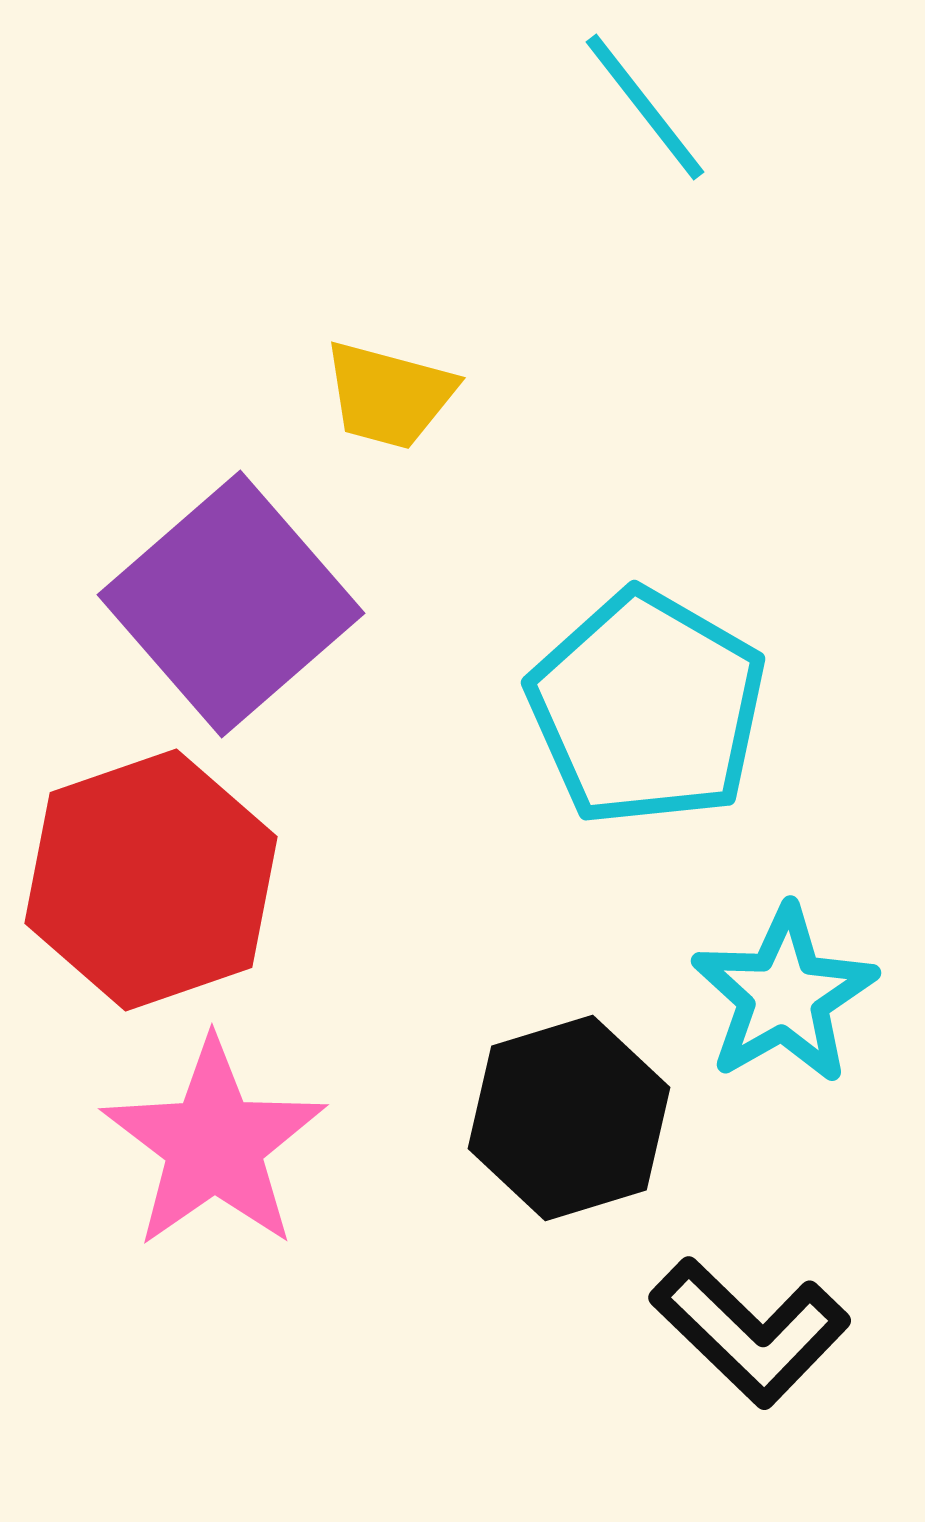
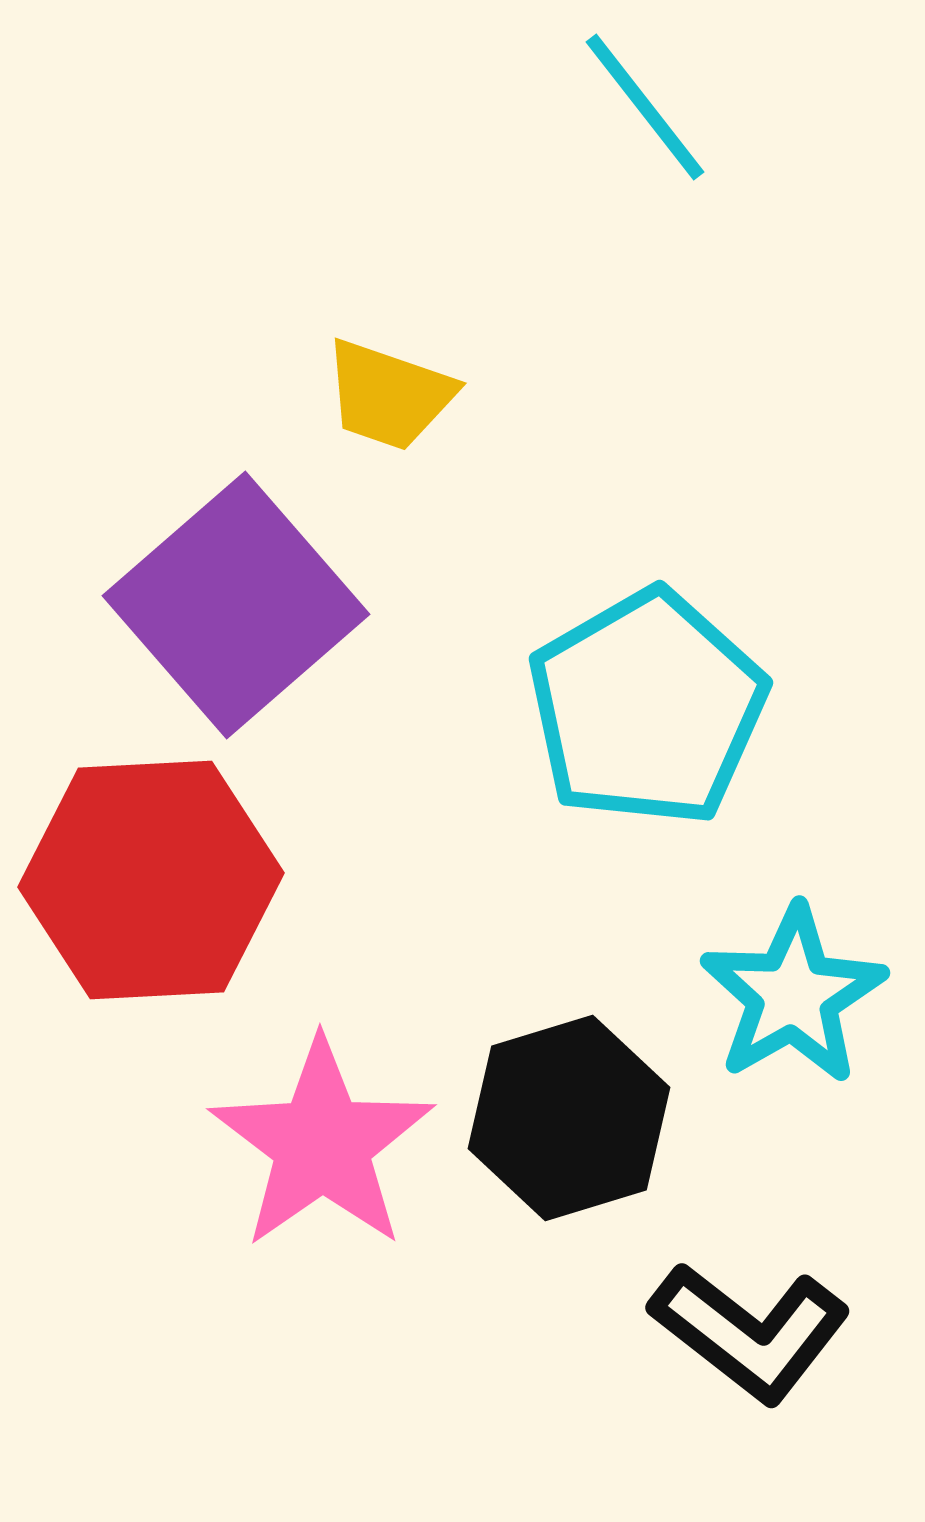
yellow trapezoid: rotated 4 degrees clockwise
purple square: moved 5 px right, 1 px down
cyan pentagon: rotated 12 degrees clockwise
red hexagon: rotated 16 degrees clockwise
cyan star: moved 9 px right
pink star: moved 108 px right
black L-shape: rotated 6 degrees counterclockwise
